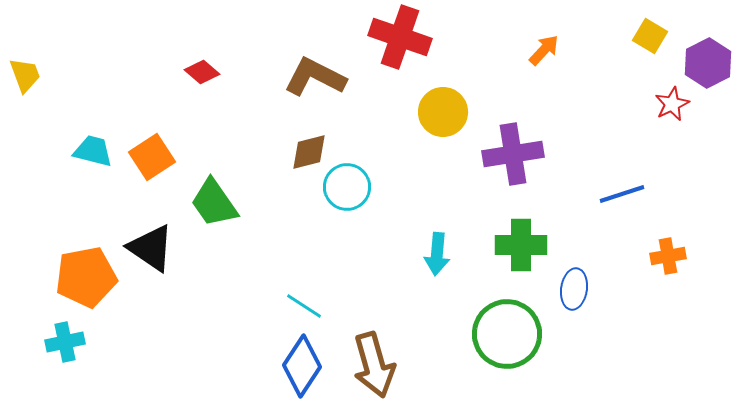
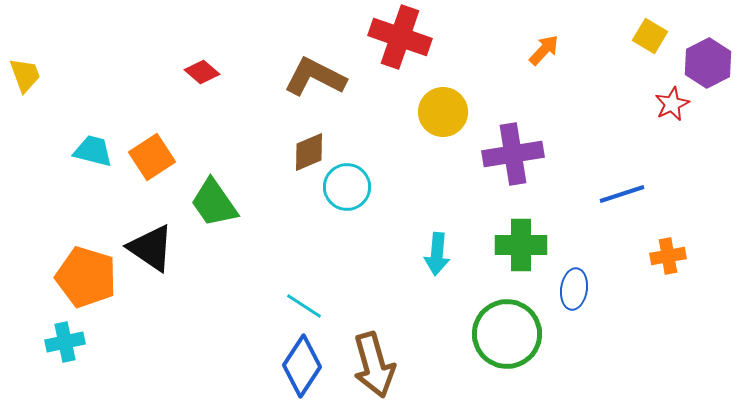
brown diamond: rotated 9 degrees counterclockwise
orange pentagon: rotated 28 degrees clockwise
